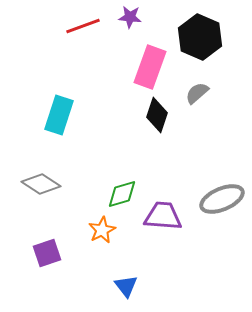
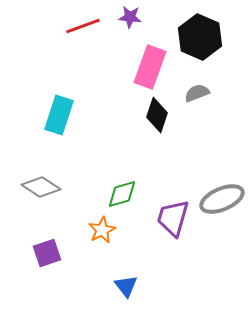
gray semicircle: rotated 20 degrees clockwise
gray diamond: moved 3 px down
purple trapezoid: moved 10 px right, 2 px down; rotated 78 degrees counterclockwise
